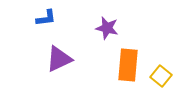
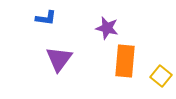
blue L-shape: rotated 15 degrees clockwise
purple triangle: rotated 28 degrees counterclockwise
orange rectangle: moved 3 px left, 4 px up
